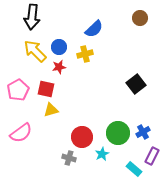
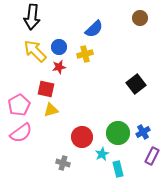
pink pentagon: moved 1 px right, 15 px down
gray cross: moved 6 px left, 5 px down
cyan rectangle: moved 16 px left; rotated 35 degrees clockwise
